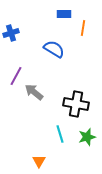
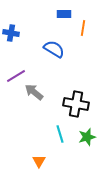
blue cross: rotated 28 degrees clockwise
purple line: rotated 30 degrees clockwise
